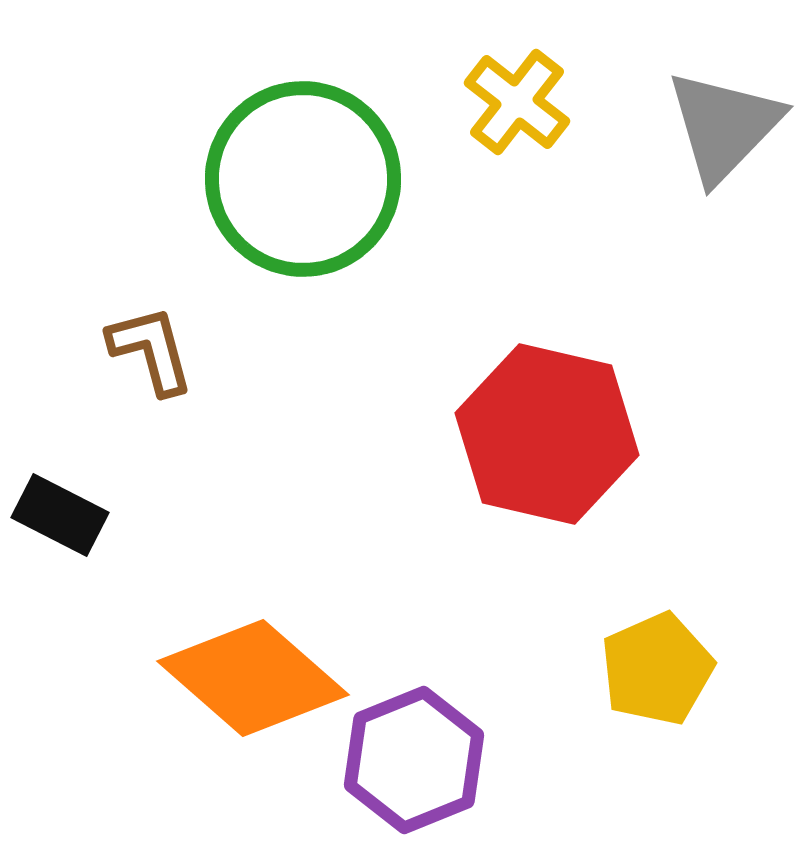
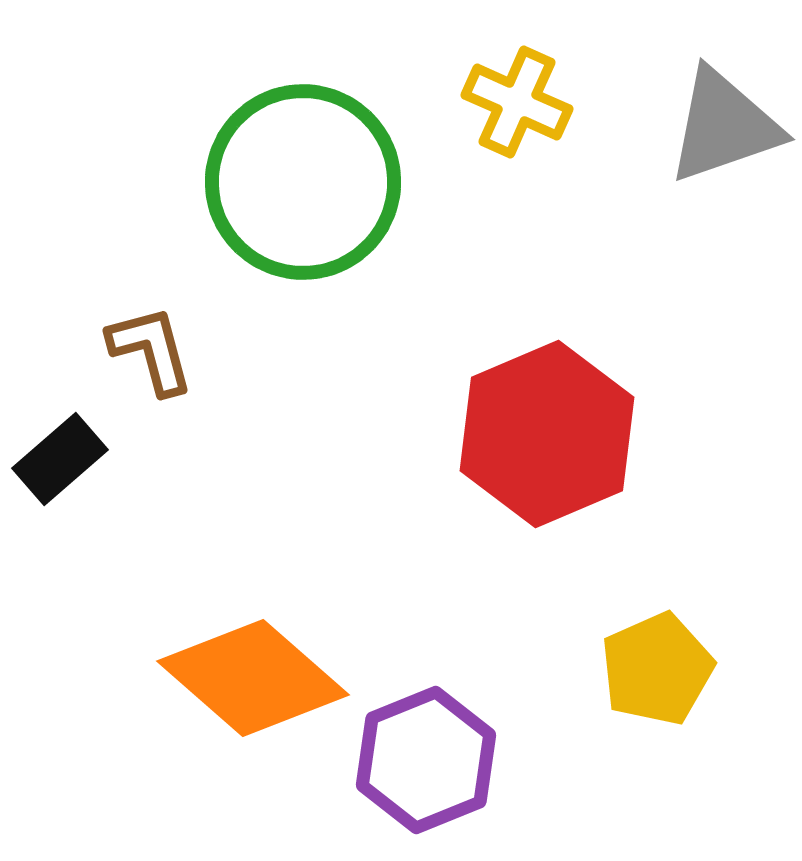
yellow cross: rotated 14 degrees counterclockwise
gray triangle: rotated 27 degrees clockwise
green circle: moved 3 px down
red hexagon: rotated 24 degrees clockwise
black rectangle: moved 56 px up; rotated 68 degrees counterclockwise
purple hexagon: moved 12 px right
